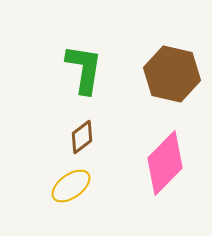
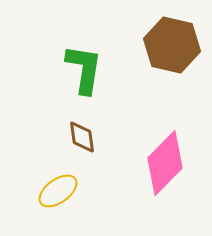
brown hexagon: moved 29 px up
brown diamond: rotated 60 degrees counterclockwise
yellow ellipse: moved 13 px left, 5 px down
